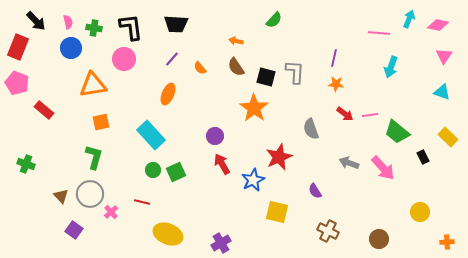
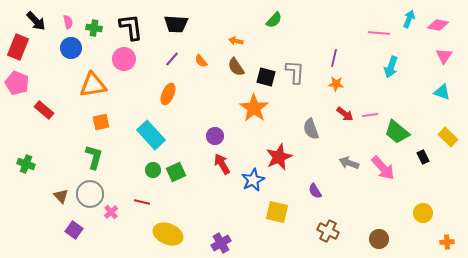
orange semicircle at (200, 68): moved 1 px right, 7 px up
yellow circle at (420, 212): moved 3 px right, 1 px down
